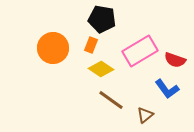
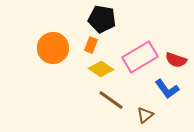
pink rectangle: moved 6 px down
red semicircle: moved 1 px right
